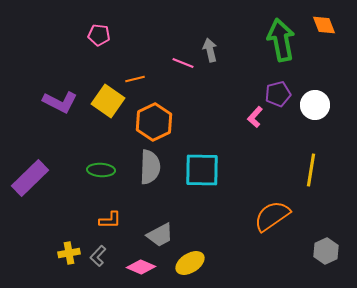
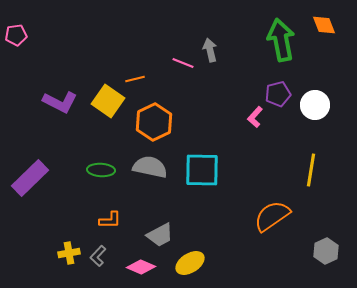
pink pentagon: moved 83 px left; rotated 15 degrees counterclockwise
gray semicircle: rotated 80 degrees counterclockwise
